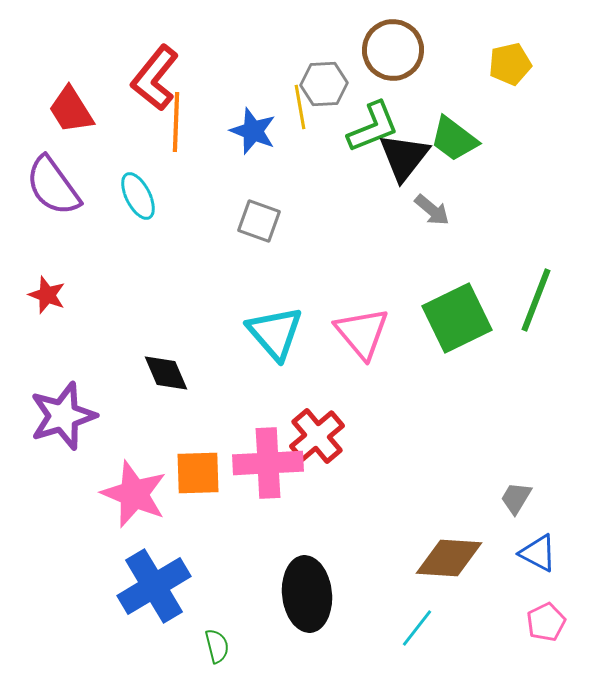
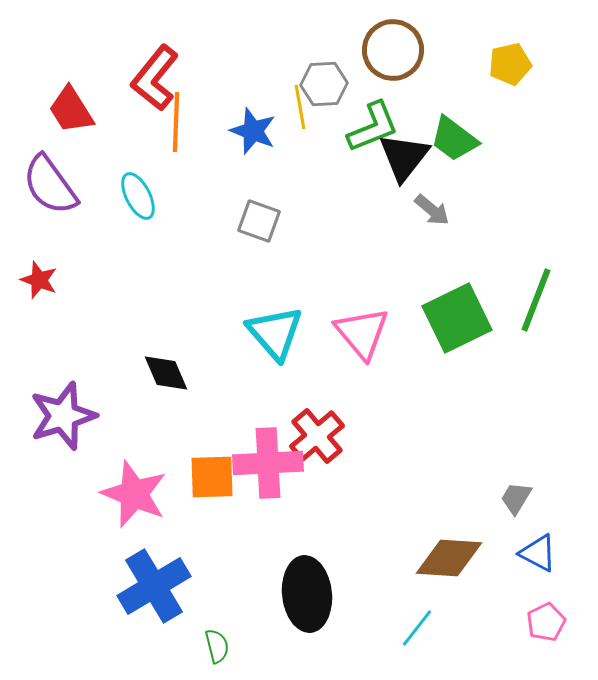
purple semicircle: moved 3 px left, 1 px up
red star: moved 8 px left, 15 px up
orange square: moved 14 px right, 4 px down
